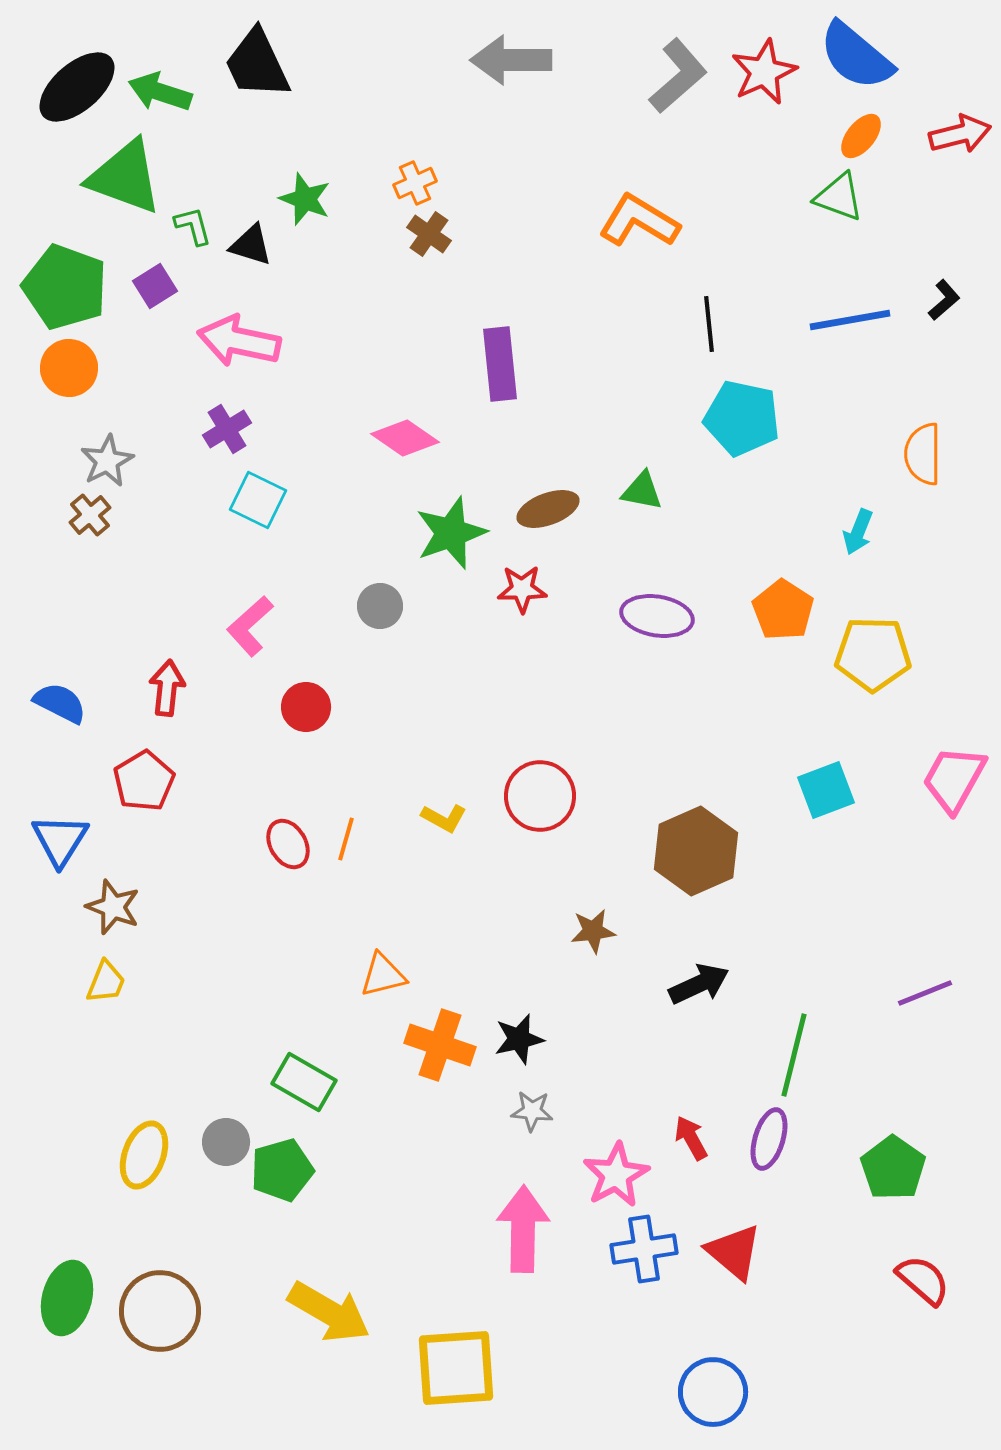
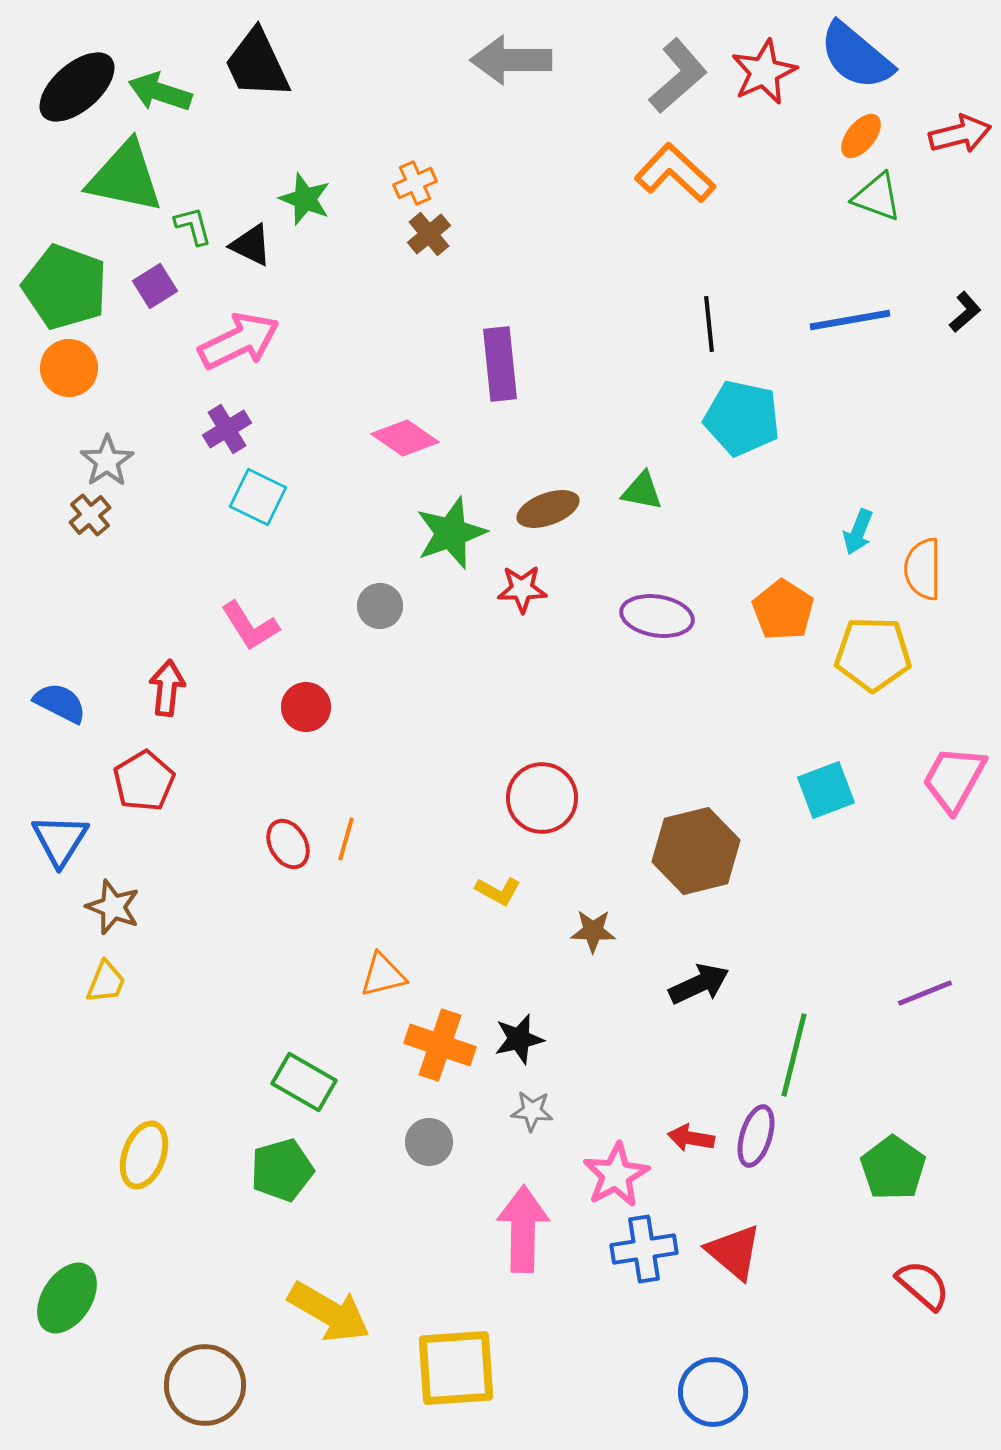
green triangle at (125, 177): rotated 8 degrees counterclockwise
green triangle at (839, 197): moved 38 px right
orange L-shape at (639, 221): moved 36 px right, 48 px up; rotated 12 degrees clockwise
brown cross at (429, 234): rotated 15 degrees clockwise
black triangle at (251, 245): rotated 9 degrees clockwise
black L-shape at (944, 300): moved 21 px right, 12 px down
pink arrow at (239, 341): rotated 142 degrees clockwise
orange semicircle at (923, 454): moved 115 px down
gray star at (107, 461): rotated 6 degrees counterclockwise
cyan square at (258, 500): moved 3 px up
pink L-shape at (250, 626): rotated 80 degrees counterclockwise
red circle at (540, 796): moved 2 px right, 2 px down
yellow L-shape at (444, 818): moved 54 px right, 73 px down
brown hexagon at (696, 851): rotated 10 degrees clockwise
brown star at (593, 931): rotated 9 degrees clockwise
red arrow at (691, 1138): rotated 51 degrees counterclockwise
purple ellipse at (769, 1139): moved 13 px left, 3 px up
gray circle at (226, 1142): moved 203 px right
red semicircle at (923, 1280): moved 5 px down
green ellipse at (67, 1298): rotated 18 degrees clockwise
brown circle at (160, 1311): moved 45 px right, 74 px down
